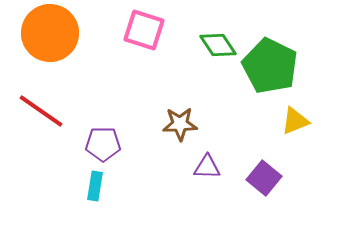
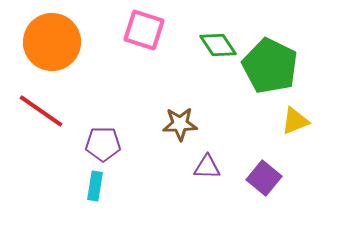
orange circle: moved 2 px right, 9 px down
